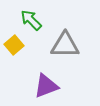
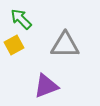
green arrow: moved 10 px left, 1 px up
yellow square: rotated 12 degrees clockwise
